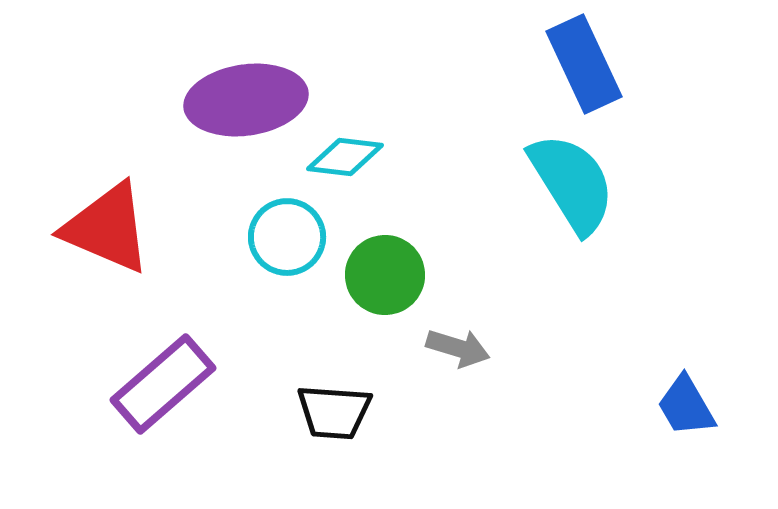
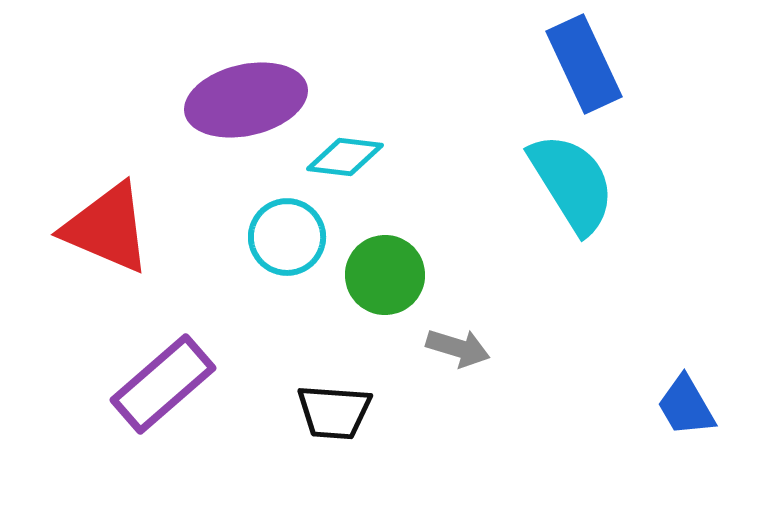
purple ellipse: rotated 5 degrees counterclockwise
